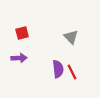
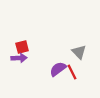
red square: moved 14 px down
gray triangle: moved 8 px right, 15 px down
purple semicircle: rotated 120 degrees counterclockwise
